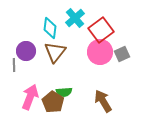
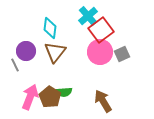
cyan cross: moved 13 px right, 2 px up
gray line: moved 1 px right; rotated 24 degrees counterclockwise
brown pentagon: moved 3 px left, 5 px up
